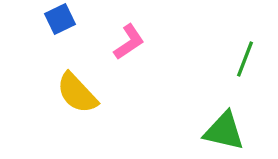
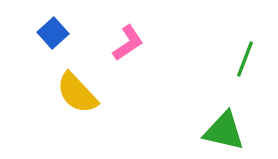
blue square: moved 7 px left, 14 px down; rotated 16 degrees counterclockwise
pink L-shape: moved 1 px left, 1 px down
